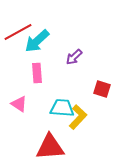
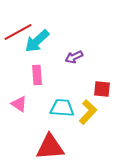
purple arrow: rotated 18 degrees clockwise
pink rectangle: moved 2 px down
red square: rotated 12 degrees counterclockwise
yellow L-shape: moved 10 px right, 5 px up
